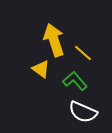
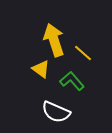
green L-shape: moved 3 px left
white semicircle: moved 27 px left
